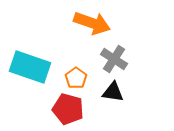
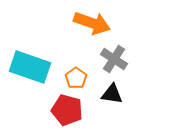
black triangle: moved 1 px left, 2 px down
red pentagon: moved 1 px left, 1 px down
